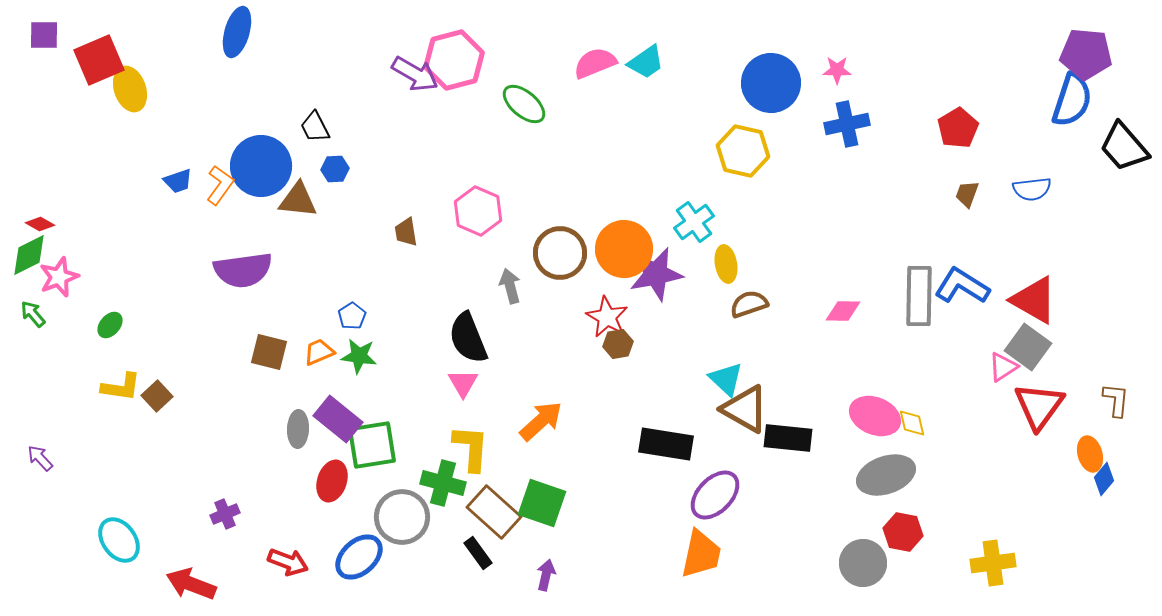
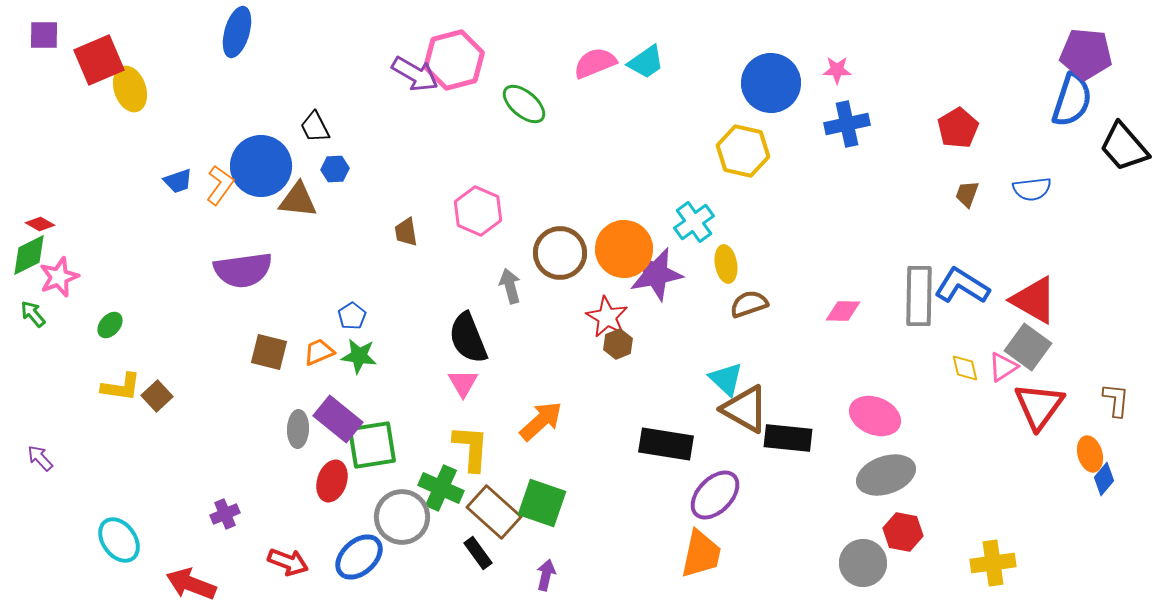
brown hexagon at (618, 344): rotated 12 degrees counterclockwise
yellow diamond at (912, 423): moved 53 px right, 55 px up
green cross at (443, 483): moved 2 px left, 5 px down; rotated 9 degrees clockwise
